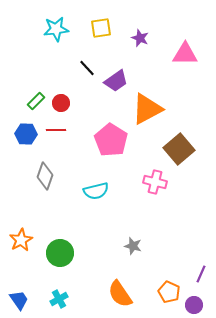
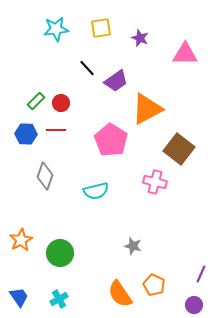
brown square: rotated 12 degrees counterclockwise
orange pentagon: moved 15 px left, 7 px up
blue trapezoid: moved 3 px up
